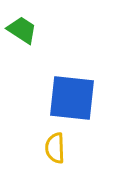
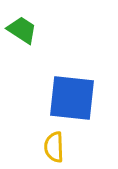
yellow semicircle: moved 1 px left, 1 px up
